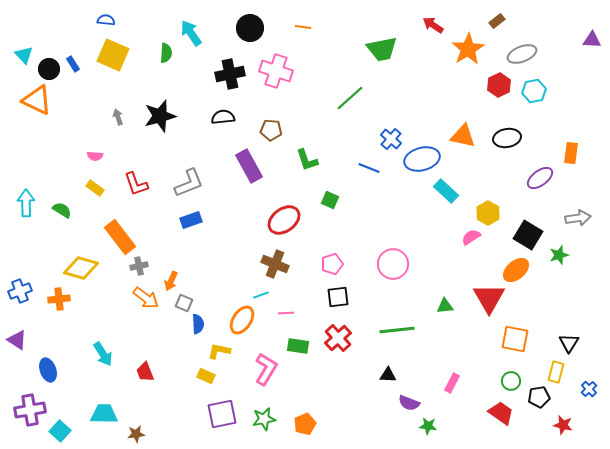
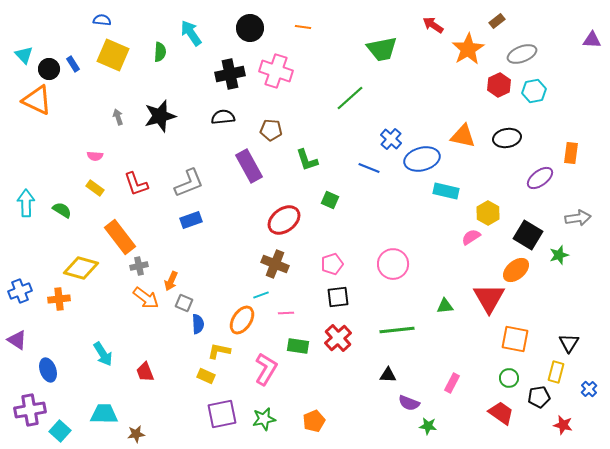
blue semicircle at (106, 20): moved 4 px left
green semicircle at (166, 53): moved 6 px left, 1 px up
cyan rectangle at (446, 191): rotated 30 degrees counterclockwise
green circle at (511, 381): moved 2 px left, 3 px up
orange pentagon at (305, 424): moved 9 px right, 3 px up
